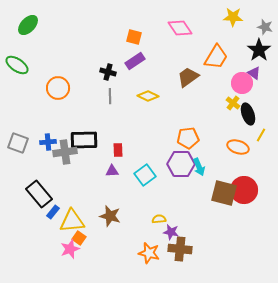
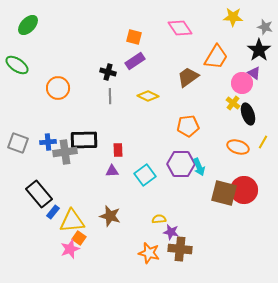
yellow line at (261, 135): moved 2 px right, 7 px down
orange pentagon at (188, 138): moved 12 px up
